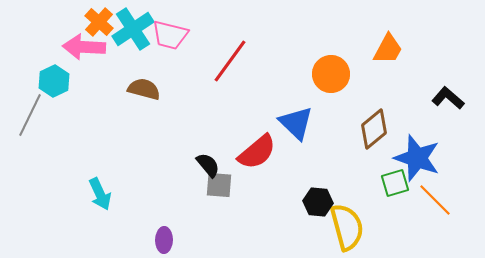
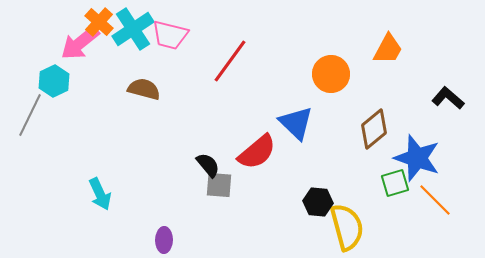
pink arrow: moved 4 px left, 4 px up; rotated 42 degrees counterclockwise
